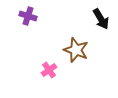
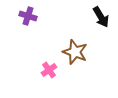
black arrow: moved 2 px up
brown star: moved 1 px left, 2 px down
